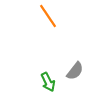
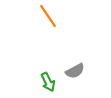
gray semicircle: rotated 24 degrees clockwise
